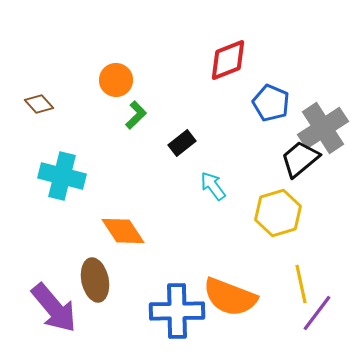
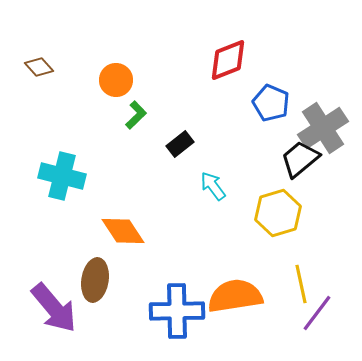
brown diamond: moved 37 px up
black rectangle: moved 2 px left, 1 px down
brown ellipse: rotated 21 degrees clockwise
orange semicircle: moved 5 px right, 1 px up; rotated 150 degrees clockwise
